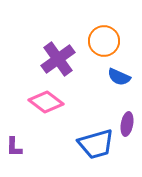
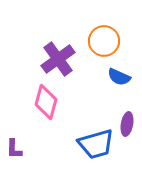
pink diamond: rotated 68 degrees clockwise
purple L-shape: moved 2 px down
